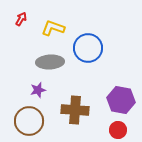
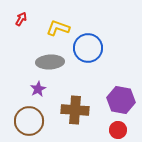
yellow L-shape: moved 5 px right
purple star: moved 1 px up; rotated 14 degrees counterclockwise
